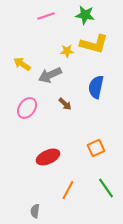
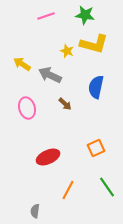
yellow star: rotated 24 degrees clockwise
gray arrow: rotated 50 degrees clockwise
pink ellipse: rotated 50 degrees counterclockwise
green line: moved 1 px right, 1 px up
